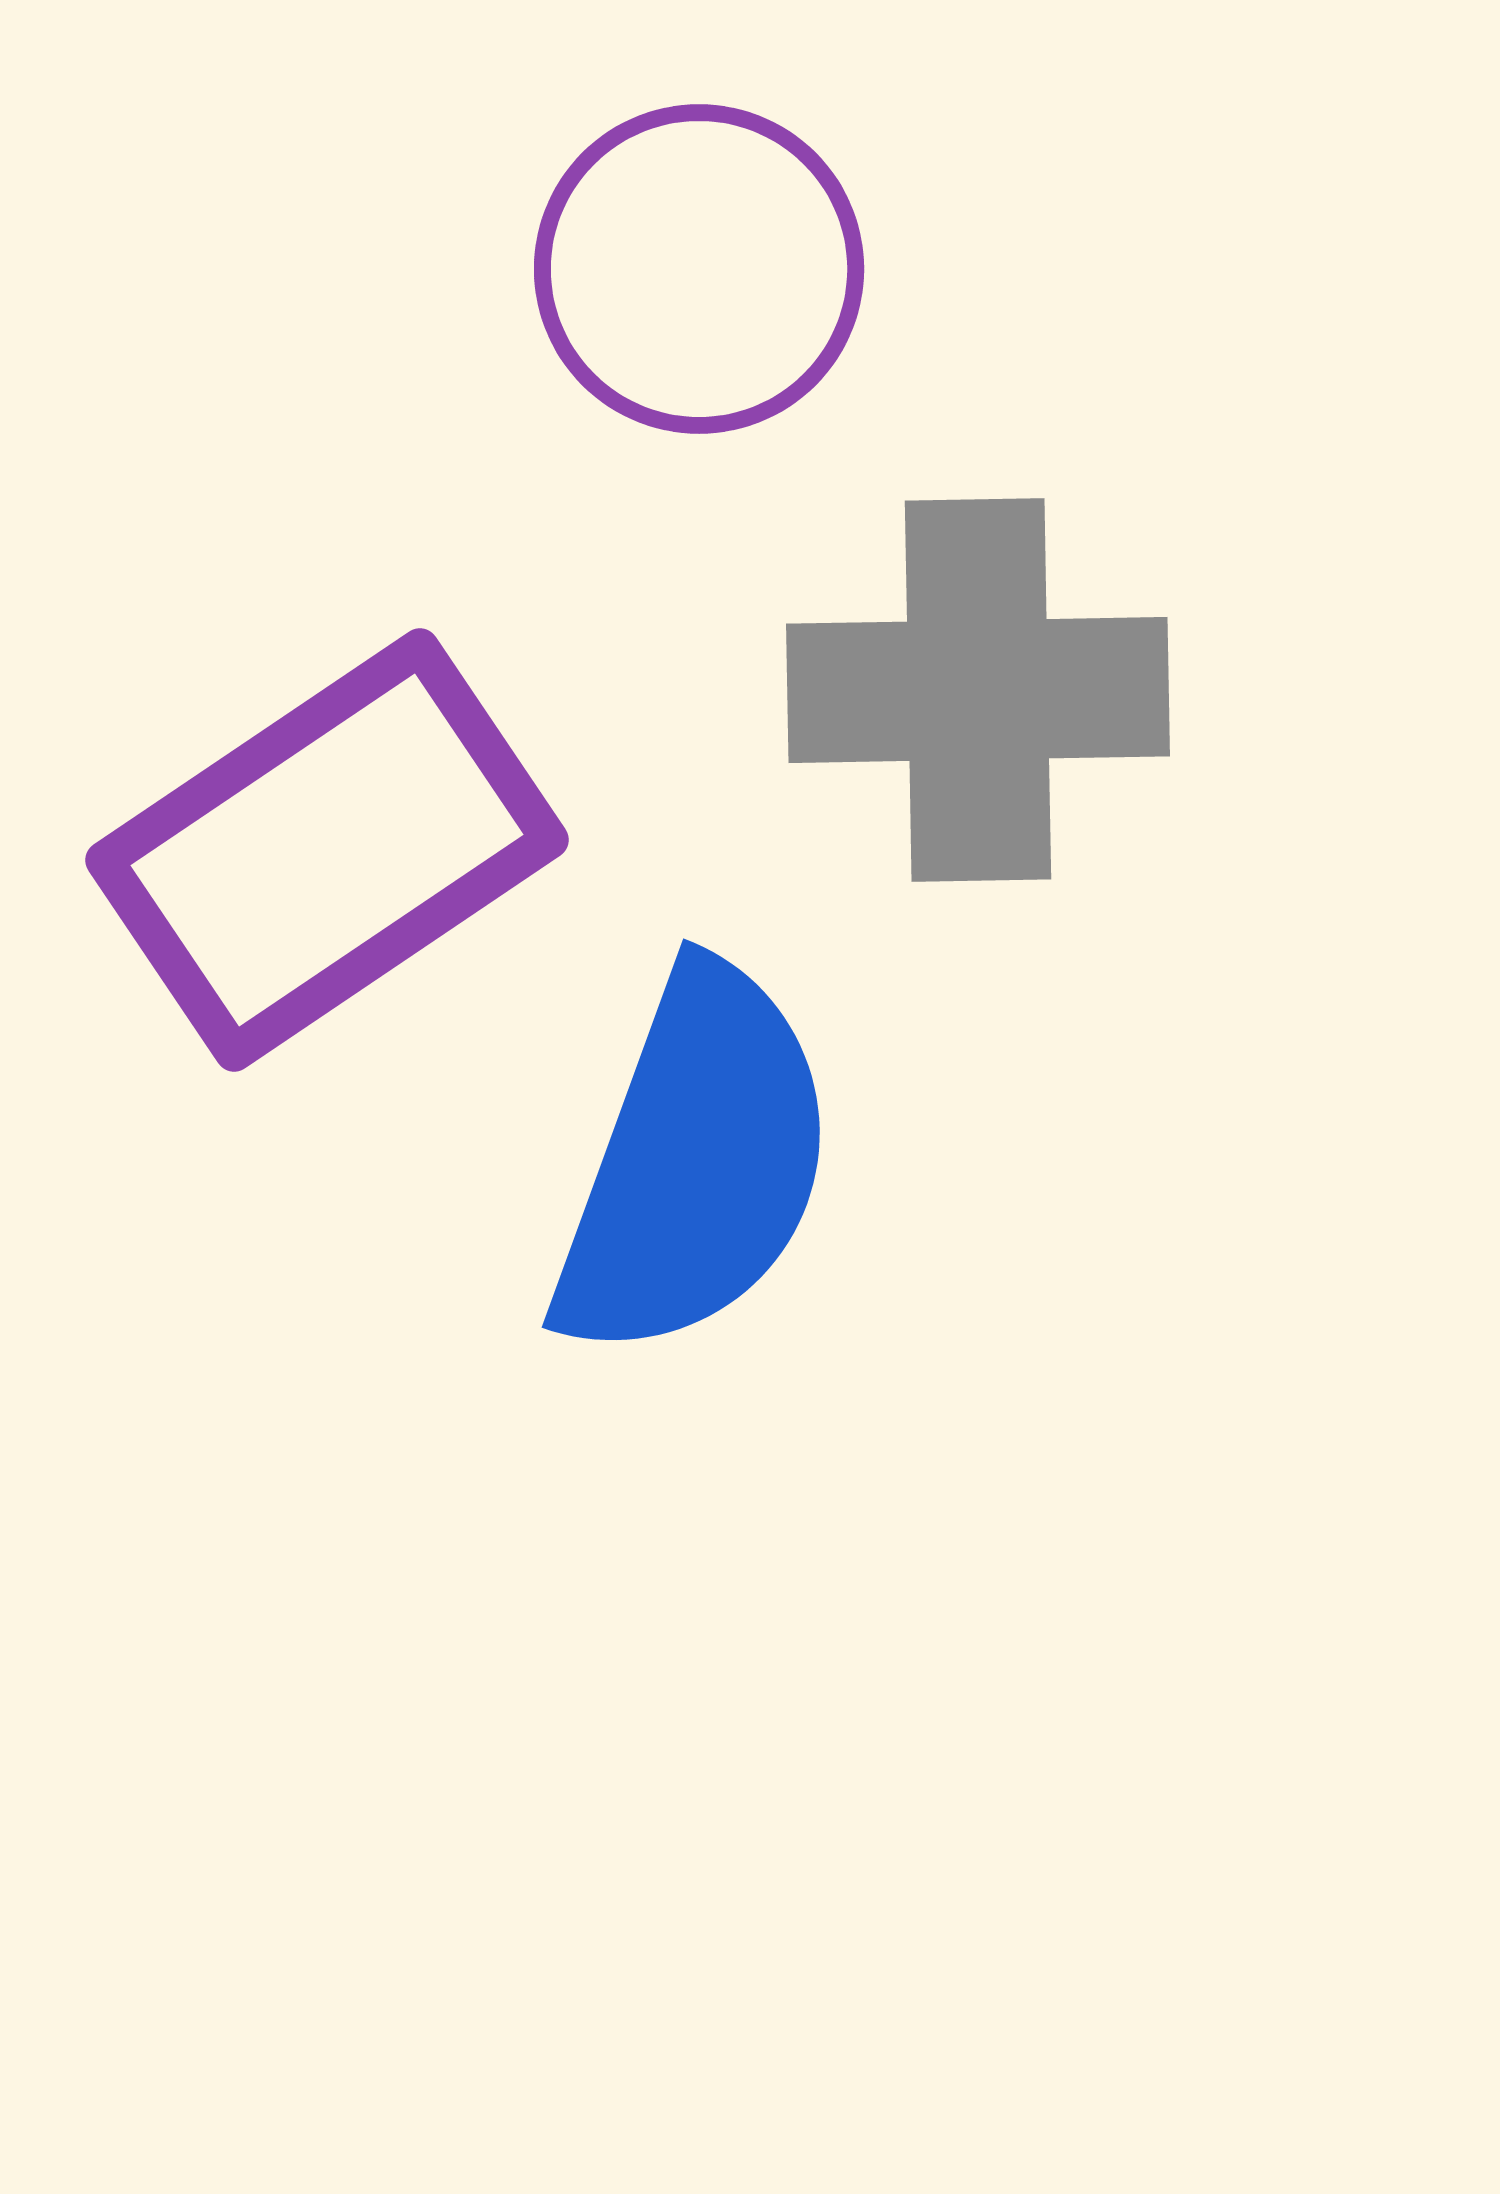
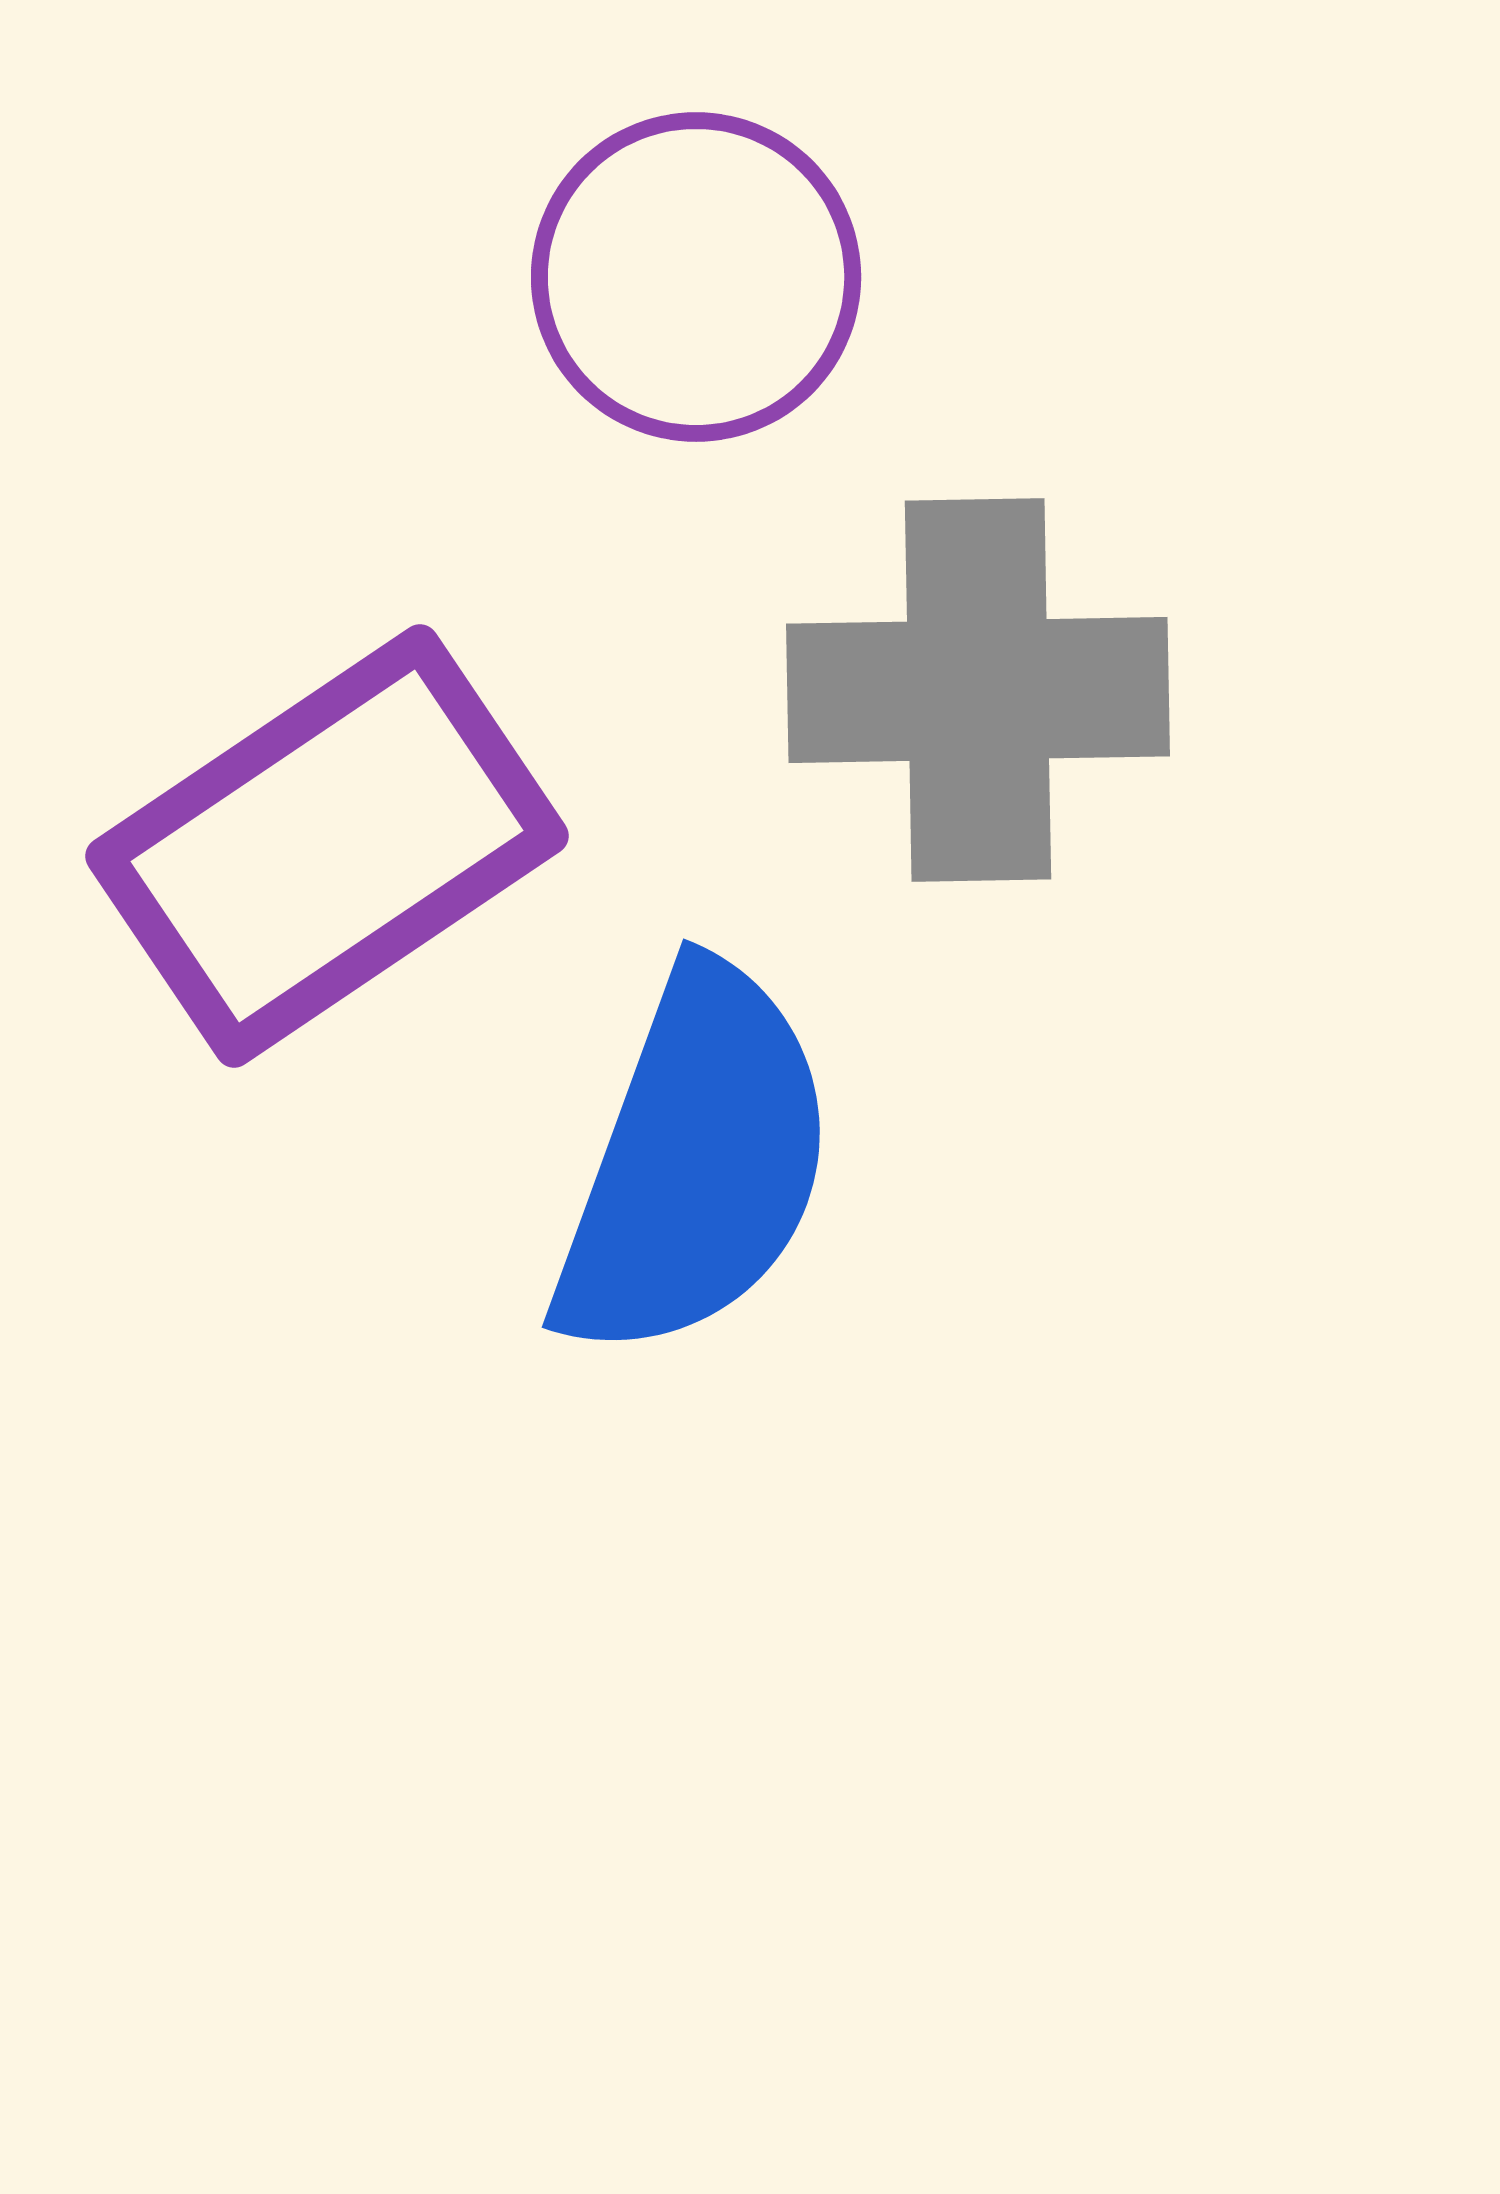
purple circle: moved 3 px left, 8 px down
purple rectangle: moved 4 px up
